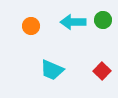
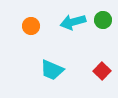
cyan arrow: rotated 15 degrees counterclockwise
